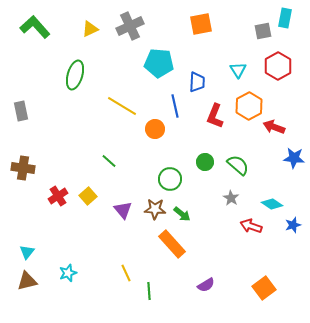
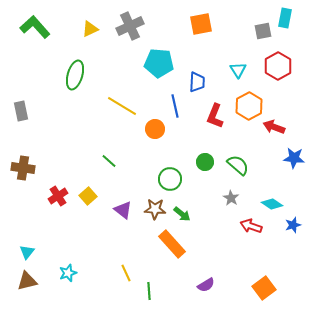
purple triangle at (123, 210): rotated 12 degrees counterclockwise
